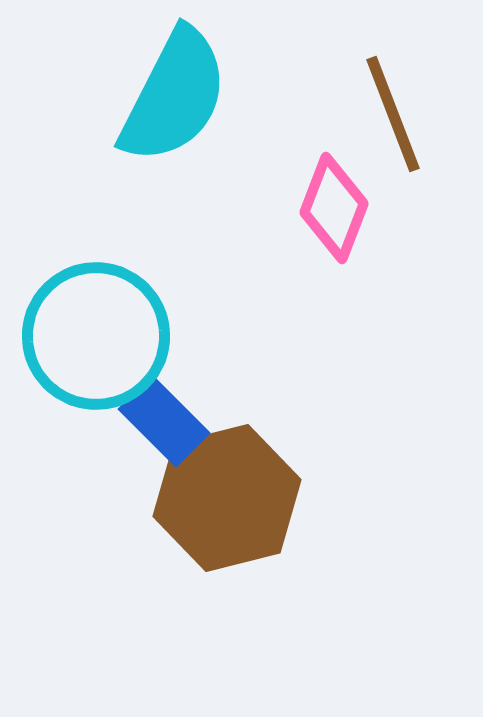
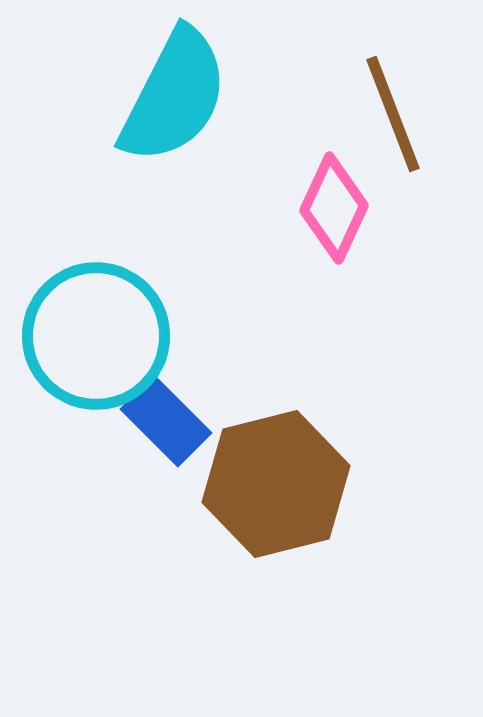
pink diamond: rotated 4 degrees clockwise
blue rectangle: moved 2 px right
brown hexagon: moved 49 px right, 14 px up
